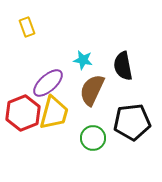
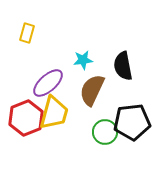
yellow rectangle: moved 6 px down; rotated 36 degrees clockwise
cyan star: rotated 18 degrees counterclockwise
red hexagon: moved 3 px right, 5 px down
green circle: moved 12 px right, 6 px up
